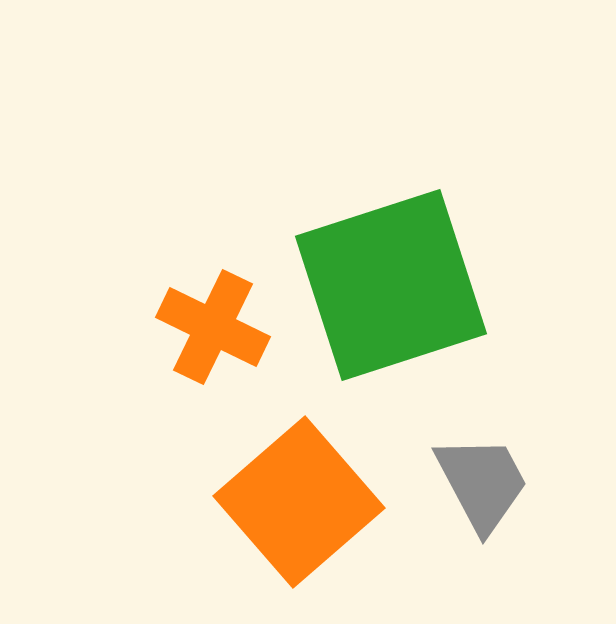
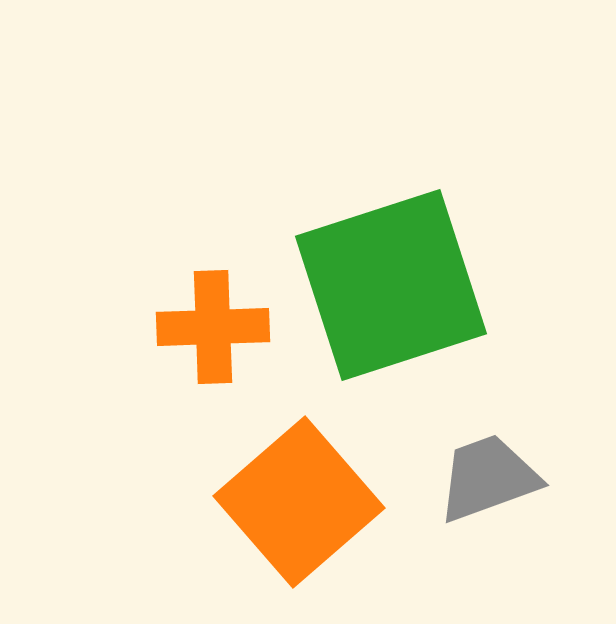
orange cross: rotated 28 degrees counterclockwise
gray trapezoid: moved 6 px right, 5 px up; rotated 82 degrees counterclockwise
